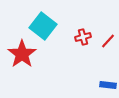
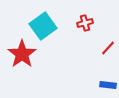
cyan square: rotated 16 degrees clockwise
red cross: moved 2 px right, 14 px up
red line: moved 7 px down
